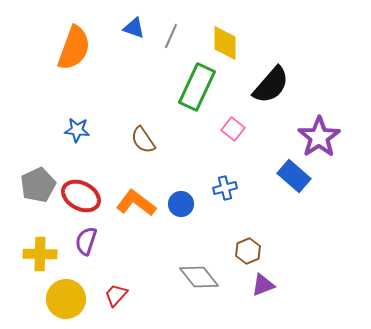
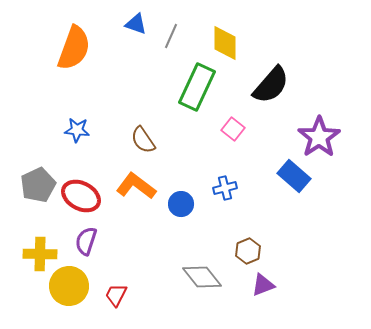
blue triangle: moved 2 px right, 4 px up
orange L-shape: moved 17 px up
gray diamond: moved 3 px right
red trapezoid: rotated 15 degrees counterclockwise
yellow circle: moved 3 px right, 13 px up
